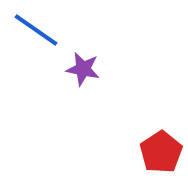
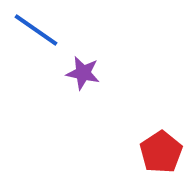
purple star: moved 4 px down
